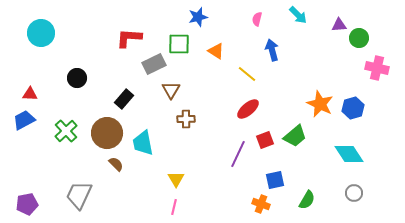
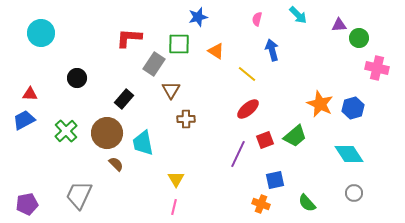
gray rectangle: rotated 30 degrees counterclockwise
green semicircle: moved 3 px down; rotated 108 degrees clockwise
